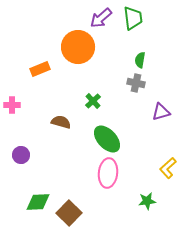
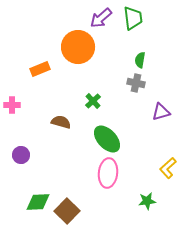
brown square: moved 2 px left, 2 px up
